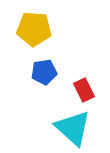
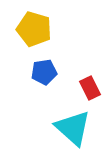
yellow pentagon: rotated 12 degrees clockwise
red rectangle: moved 6 px right, 2 px up
